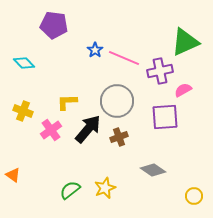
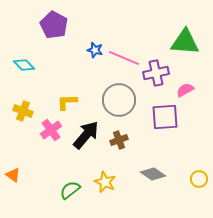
purple pentagon: rotated 20 degrees clockwise
green triangle: rotated 28 degrees clockwise
blue star: rotated 21 degrees counterclockwise
cyan diamond: moved 2 px down
purple cross: moved 4 px left, 2 px down
pink semicircle: moved 2 px right
gray circle: moved 2 px right, 1 px up
black arrow: moved 2 px left, 6 px down
brown cross: moved 3 px down
gray diamond: moved 4 px down
yellow star: moved 6 px up; rotated 25 degrees counterclockwise
yellow circle: moved 5 px right, 17 px up
